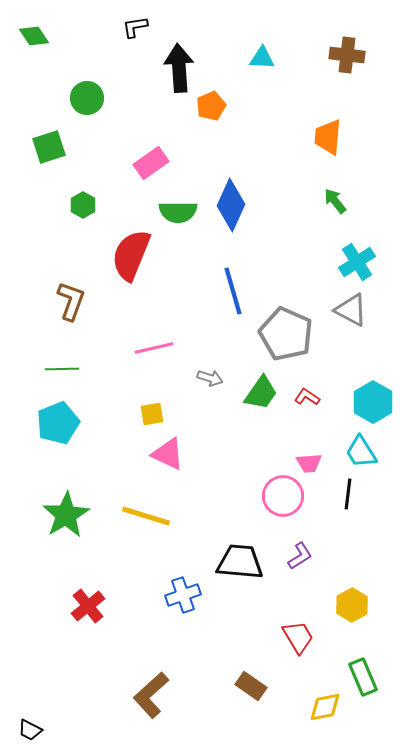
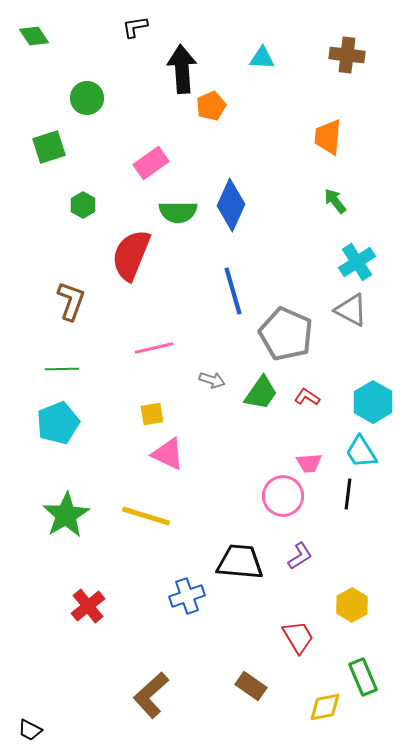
black arrow at (179, 68): moved 3 px right, 1 px down
gray arrow at (210, 378): moved 2 px right, 2 px down
blue cross at (183, 595): moved 4 px right, 1 px down
